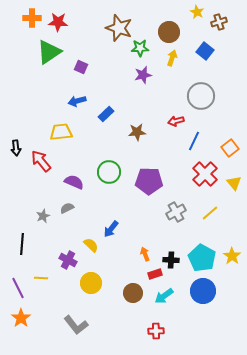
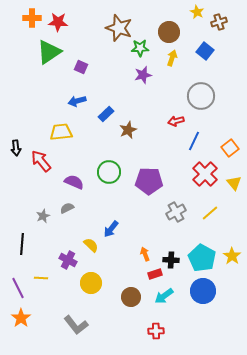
brown star at (137, 132): moved 9 px left, 2 px up; rotated 18 degrees counterclockwise
brown circle at (133, 293): moved 2 px left, 4 px down
